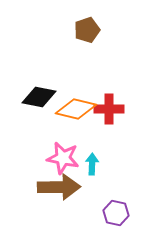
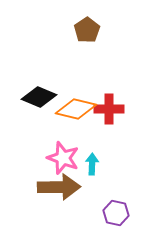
brown pentagon: rotated 15 degrees counterclockwise
black diamond: rotated 12 degrees clockwise
pink star: rotated 8 degrees clockwise
